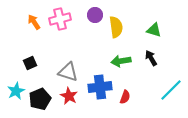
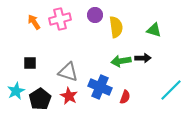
black arrow: moved 8 px left; rotated 119 degrees clockwise
black square: rotated 24 degrees clockwise
blue cross: rotated 30 degrees clockwise
black pentagon: rotated 10 degrees counterclockwise
